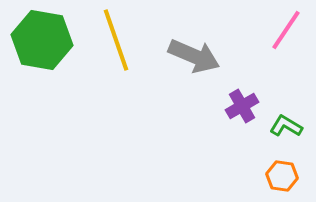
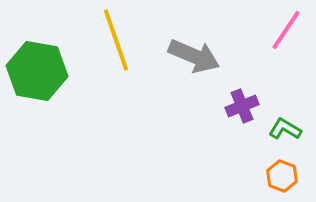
green hexagon: moved 5 px left, 31 px down
purple cross: rotated 8 degrees clockwise
green L-shape: moved 1 px left, 3 px down
orange hexagon: rotated 12 degrees clockwise
